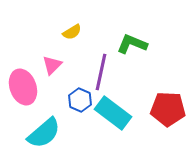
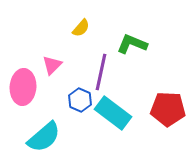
yellow semicircle: moved 9 px right, 4 px up; rotated 18 degrees counterclockwise
pink ellipse: rotated 24 degrees clockwise
cyan semicircle: moved 4 px down
